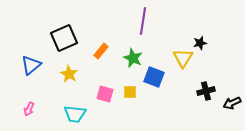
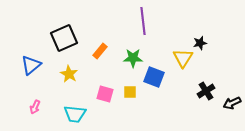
purple line: rotated 16 degrees counterclockwise
orange rectangle: moved 1 px left
green star: rotated 24 degrees counterclockwise
black cross: rotated 18 degrees counterclockwise
pink arrow: moved 6 px right, 2 px up
